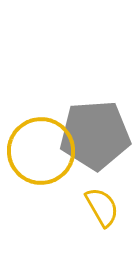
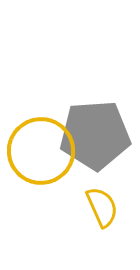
yellow semicircle: rotated 6 degrees clockwise
